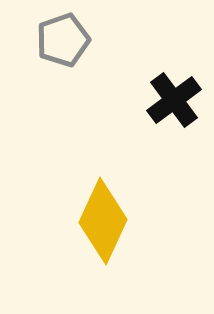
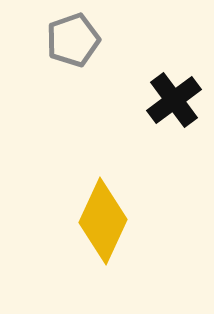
gray pentagon: moved 10 px right
